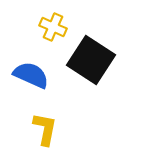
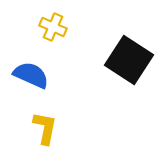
black square: moved 38 px right
yellow L-shape: moved 1 px up
